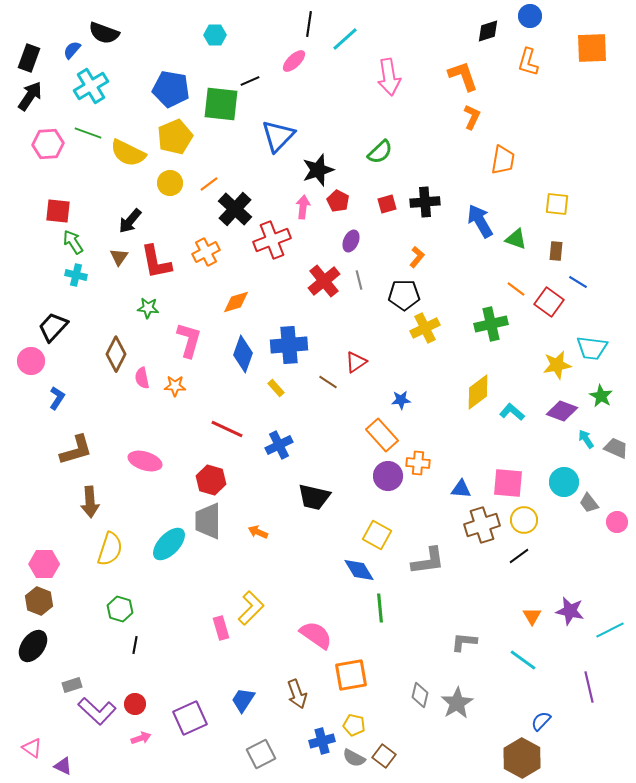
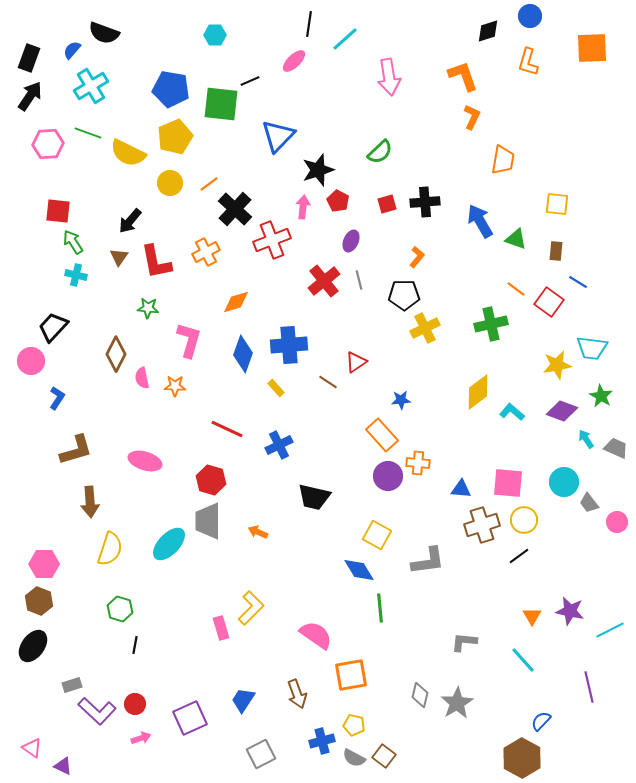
cyan line at (523, 660): rotated 12 degrees clockwise
